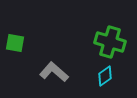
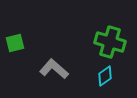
green square: rotated 24 degrees counterclockwise
gray L-shape: moved 3 px up
